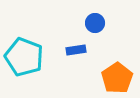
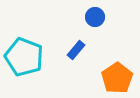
blue circle: moved 6 px up
blue rectangle: rotated 42 degrees counterclockwise
